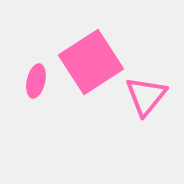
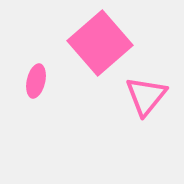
pink square: moved 9 px right, 19 px up; rotated 8 degrees counterclockwise
